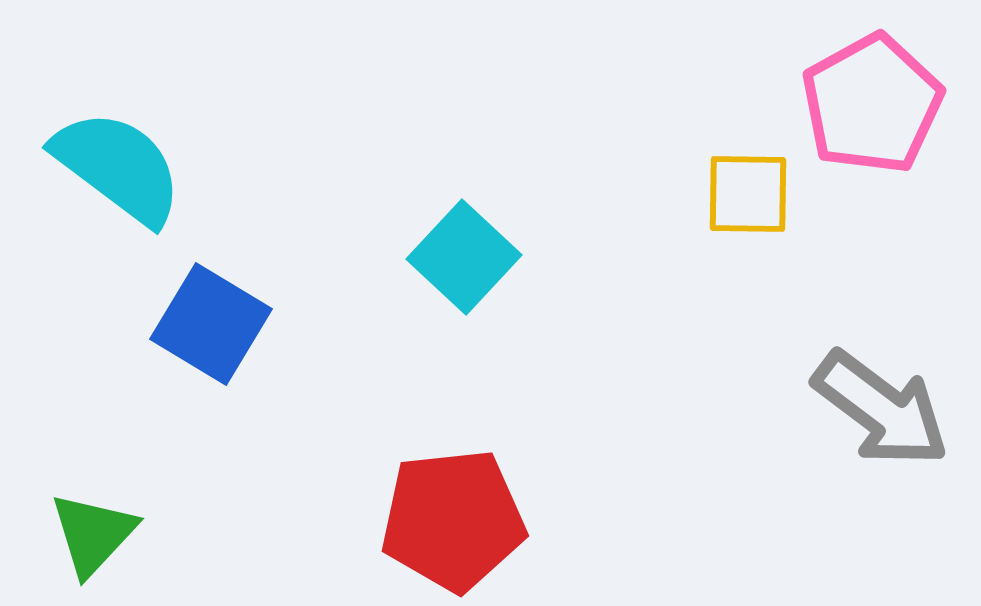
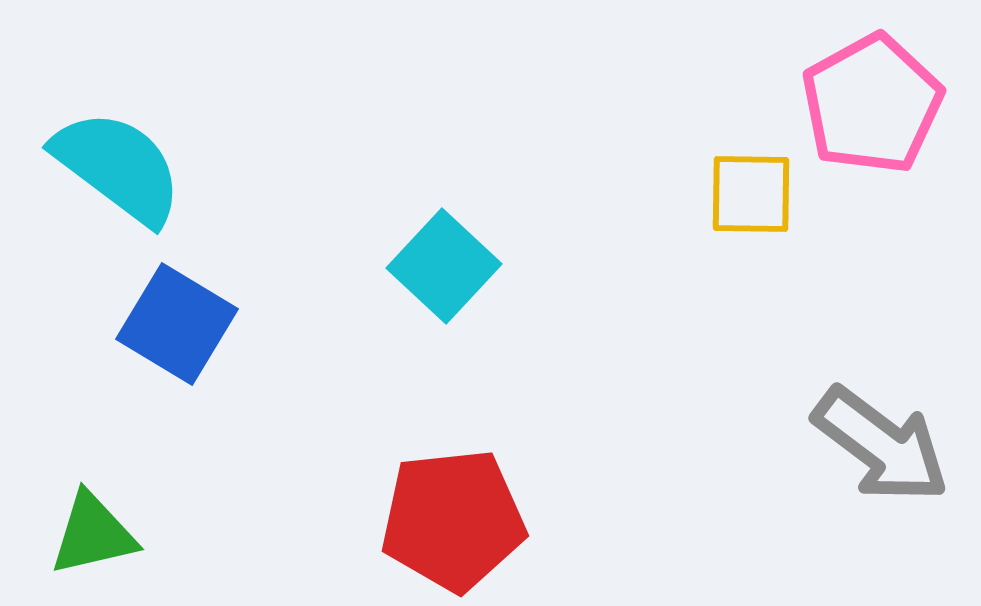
yellow square: moved 3 px right
cyan square: moved 20 px left, 9 px down
blue square: moved 34 px left
gray arrow: moved 36 px down
green triangle: rotated 34 degrees clockwise
